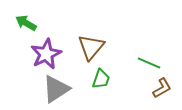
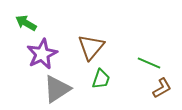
purple star: moved 4 px left
gray triangle: moved 1 px right
